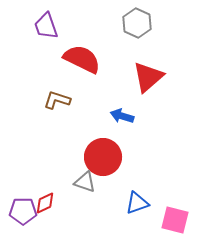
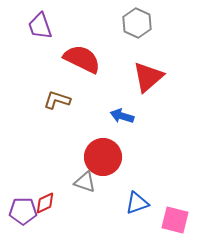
purple trapezoid: moved 6 px left
